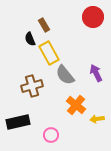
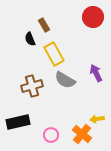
yellow rectangle: moved 5 px right, 1 px down
gray semicircle: moved 5 px down; rotated 20 degrees counterclockwise
orange cross: moved 6 px right, 29 px down
